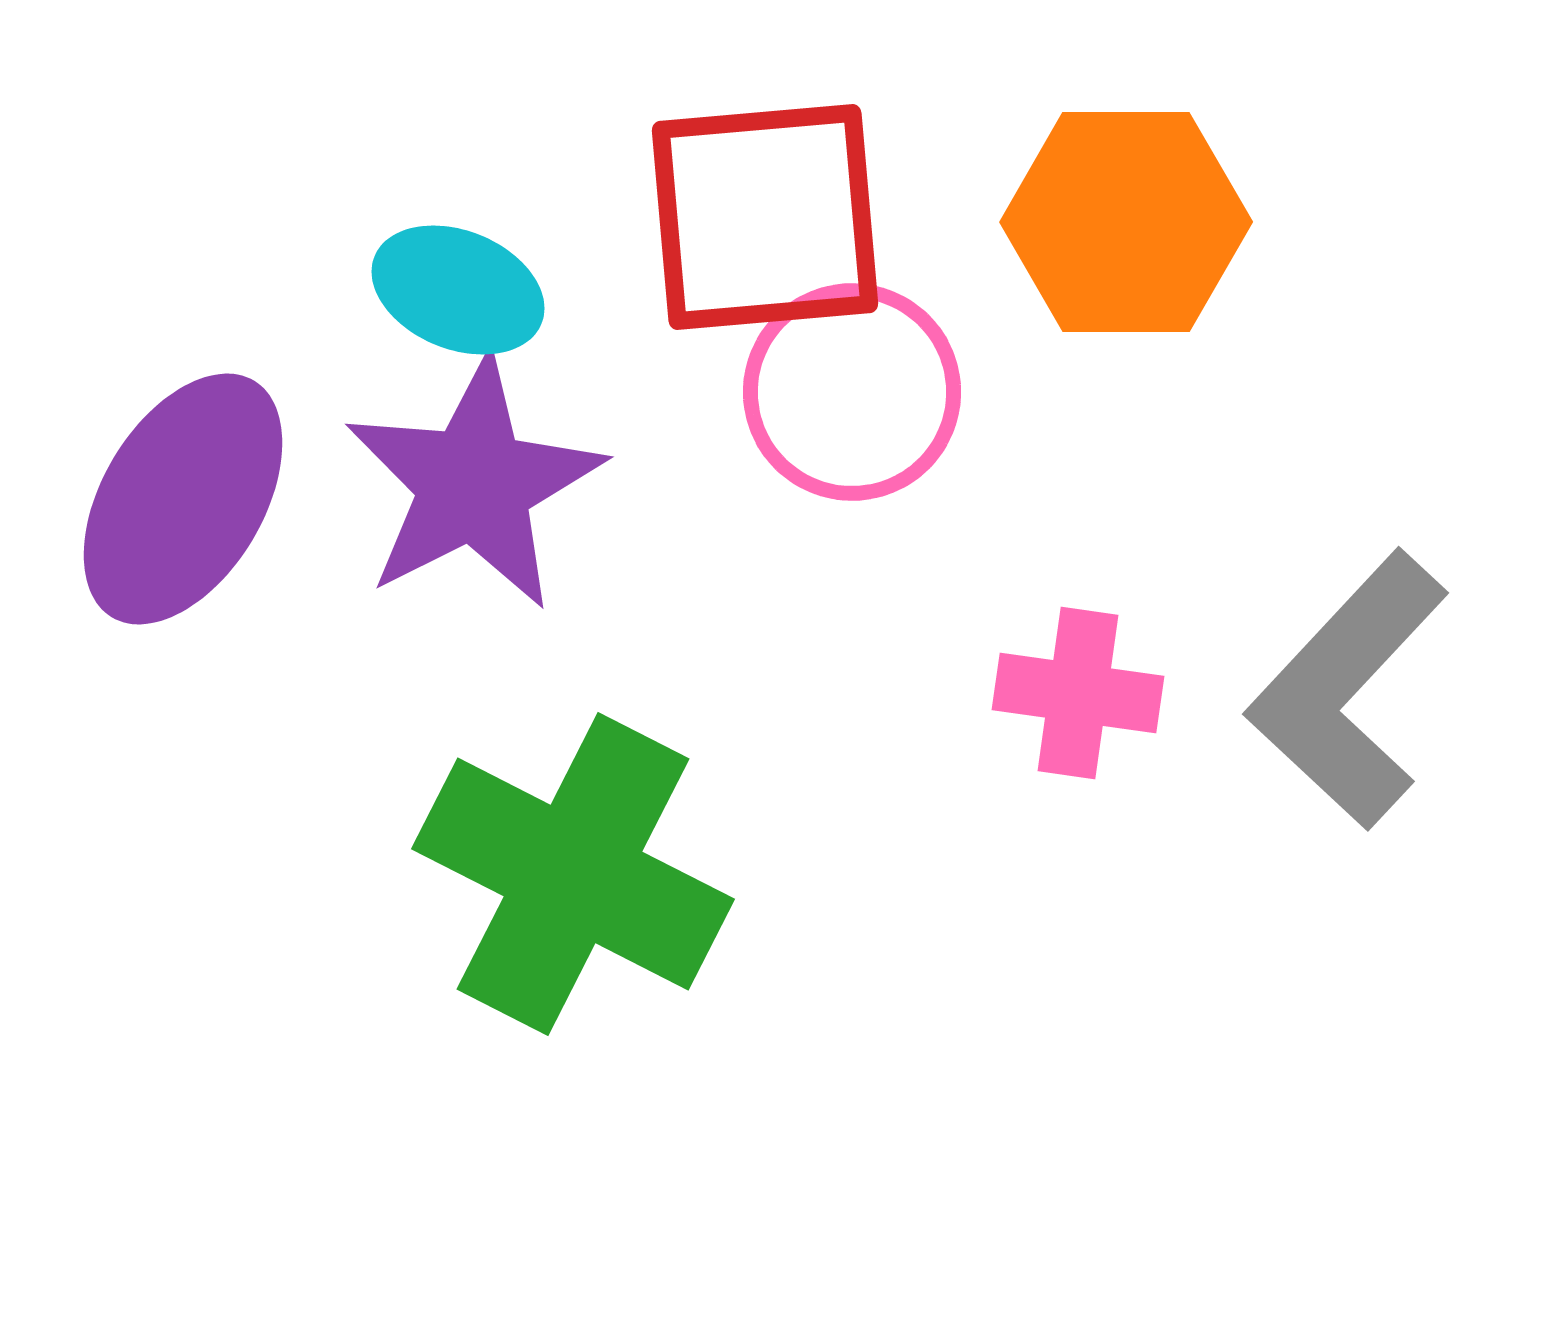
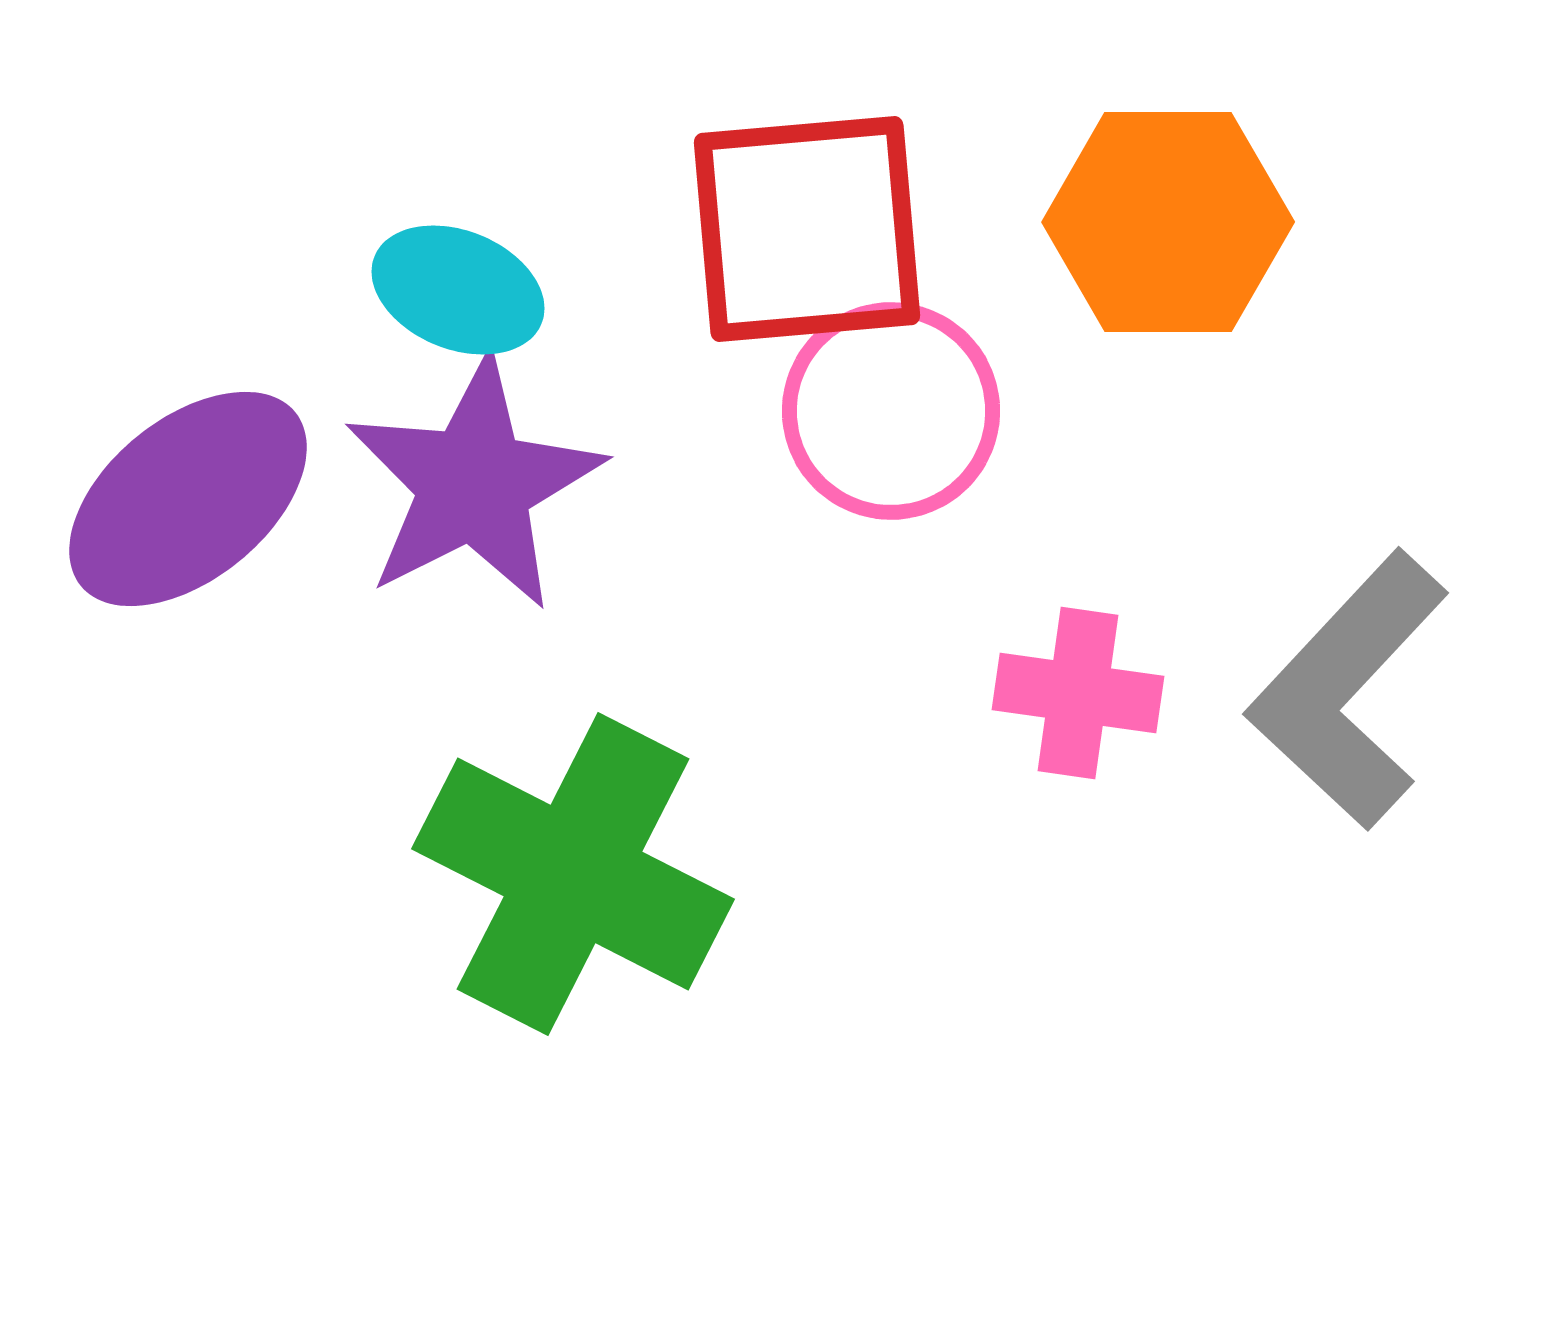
red square: moved 42 px right, 12 px down
orange hexagon: moved 42 px right
pink circle: moved 39 px right, 19 px down
purple ellipse: moved 5 px right; rotated 20 degrees clockwise
